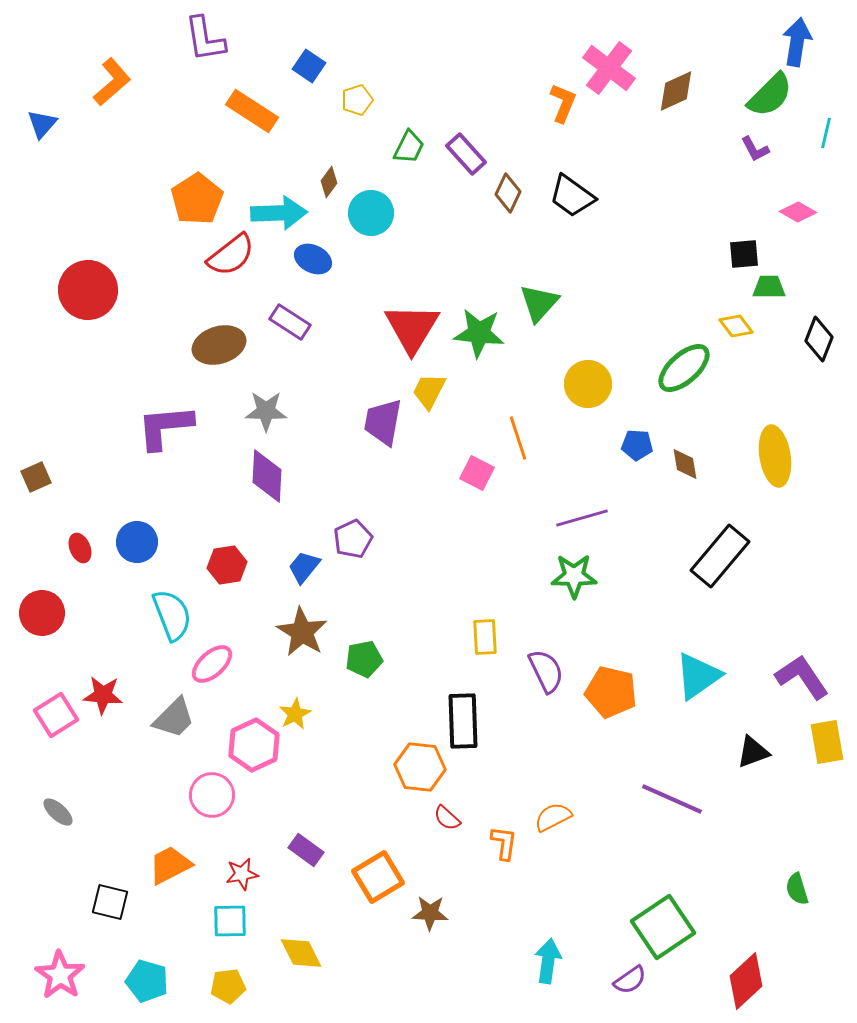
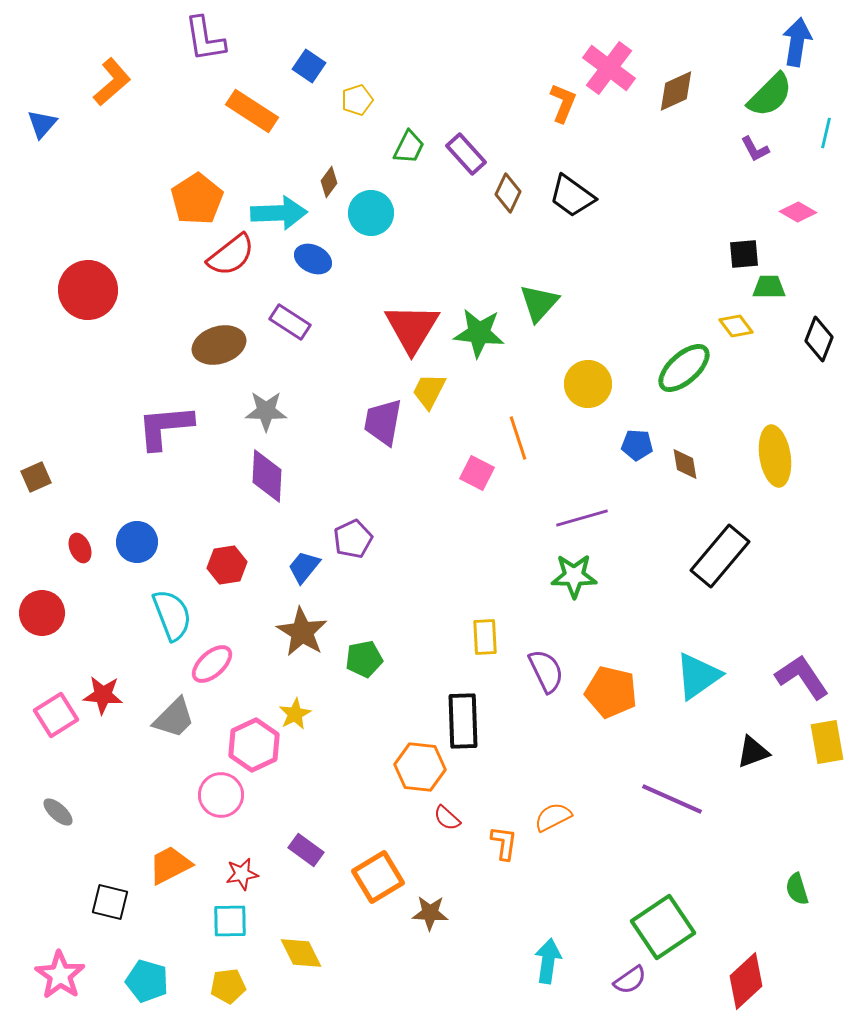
pink circle at (212, 795): moved 9 px right
